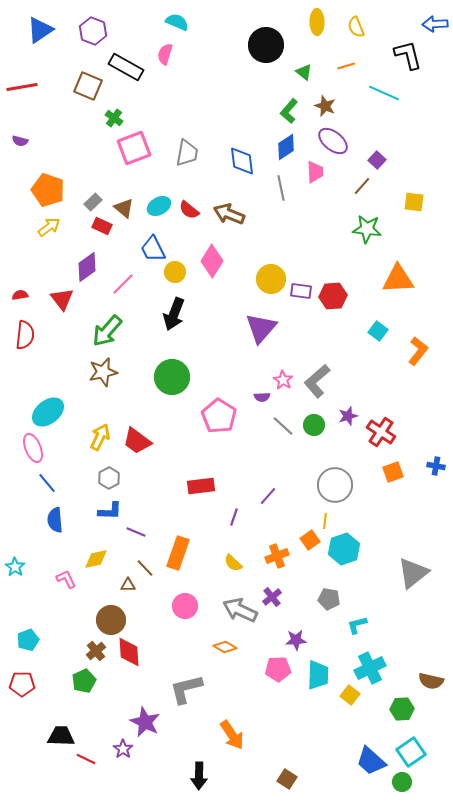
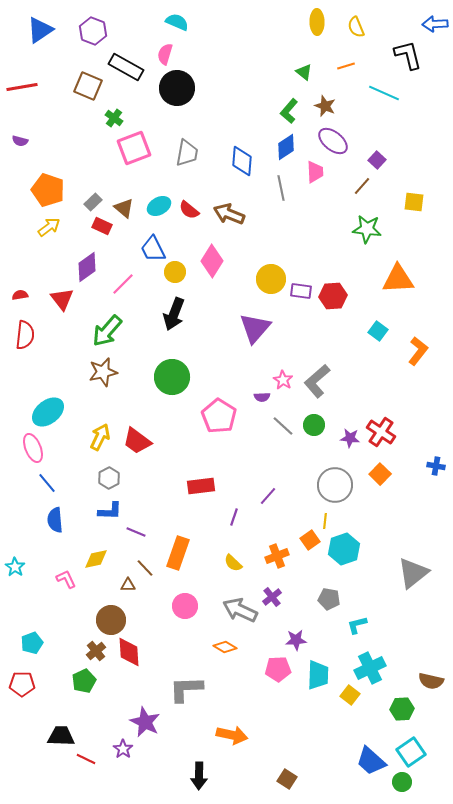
black circle at (266, 45): moved 89 px left, 43 px down
blue diamond at (242, 161): rotated 12 degrees clockwise
purple triangle at (261, 328): moved 6 px left
purple star at (348, 416): moved 2 px right, 22 px down; rotated 24 degrees clockwise
orange square at (393, 472): moved 13 px left, 2 px down; rotated 25 degrees counterclockwise
cyan pentagon at (28, 640): moved 4 px right, 3 px down
gray L-shape at (186, 689): rotated 12 degrees clockwise
orange arrow at (232, 735): rotated 44 degrees counterclockwise
